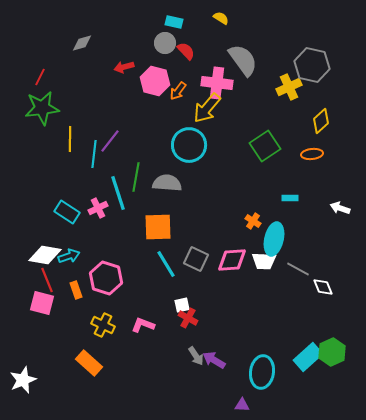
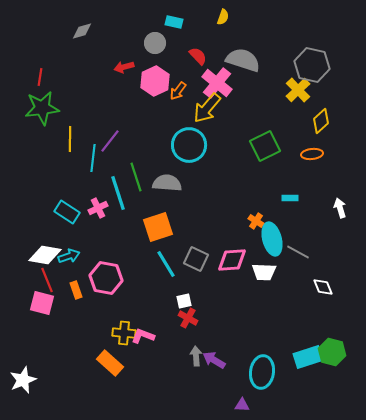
yellow semicircle at (221, 18): moved 2 px right, 1 px up; rotated 77 degrees clockwise
gray diamond at (82, 43): moved 12 px up
gray circle at (165, 43): moved 10 px left
red semicircle at (186, 51): moved 12 px right, 5 px down
gray semicircle at (243, 60): rotated 36 degrees counterclockwise
red line at (40, 77): rotated 18 degrees counterclockwise
pink hexagon at (155, 81): rotated 20 degrees clockwise
pink cross at (217, 83): rotated 32 degrees clockwise
yellow cross at (289, 87): moved 9 px right, 3 px down; rotated 20 degrees counterclockwise
green square at (265, 146): rotated 8 degrees clockwise
cyan line at (94, 154): moved 1 px left, 4 px down
green line at (136, 177): rotated 28 degrees counterclockwise
white arrow at (340, 208): rotated 54 degrees clockwise
orange cross at (253, 221): moved 3 px right
orange square at (158, 227): rotated 16 degrees counterclockwise
cyan ellipse at (274, 239): moved 2 px left; rotated 28 degrees counterclockwise
white trapezoid at (264, 261): moved 11 px down
gray line at (298, 269): moved 17 px up
pink hexagon at (106, 278): rotated 8 degrees counterclockwise
white square at (182, 305): moved 2 px right, 4 px up
yellow cross at (103, 325): moved 21 px right, 8 px down; rotated 20 degrees counterclockwise
pink L-shape at (143, 325): moved 11 px down
green hexagon at (332, 352): rotated 20 degrees counterclockwise
gray arrow at (196, 356): rotated 150 degrees counterclockwise
cyan rectangle at (308, 357): rotated 24 degrees clockwise
orange rectangle at (89, 363): moved 21 px right
